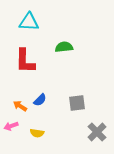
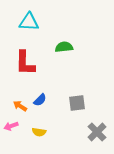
red L-shape: moved 2 px down
yellow semicircle: moved 2 px right, 1 px up
